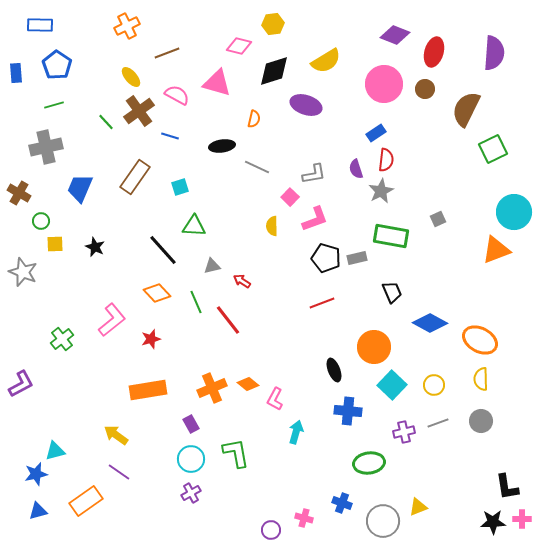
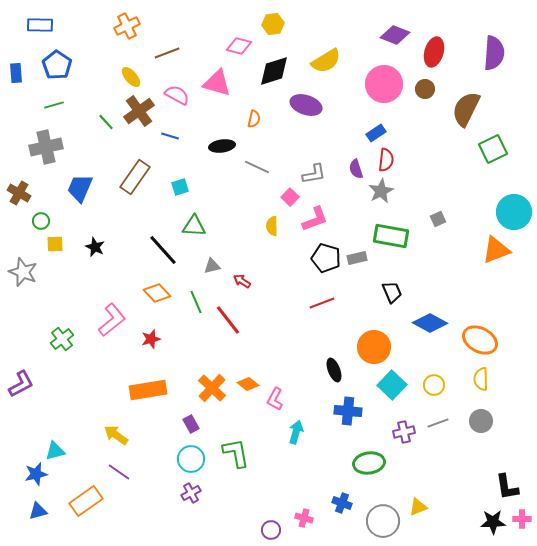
orange cross at (212, 388): rotated 24 degrees counterclockwise
